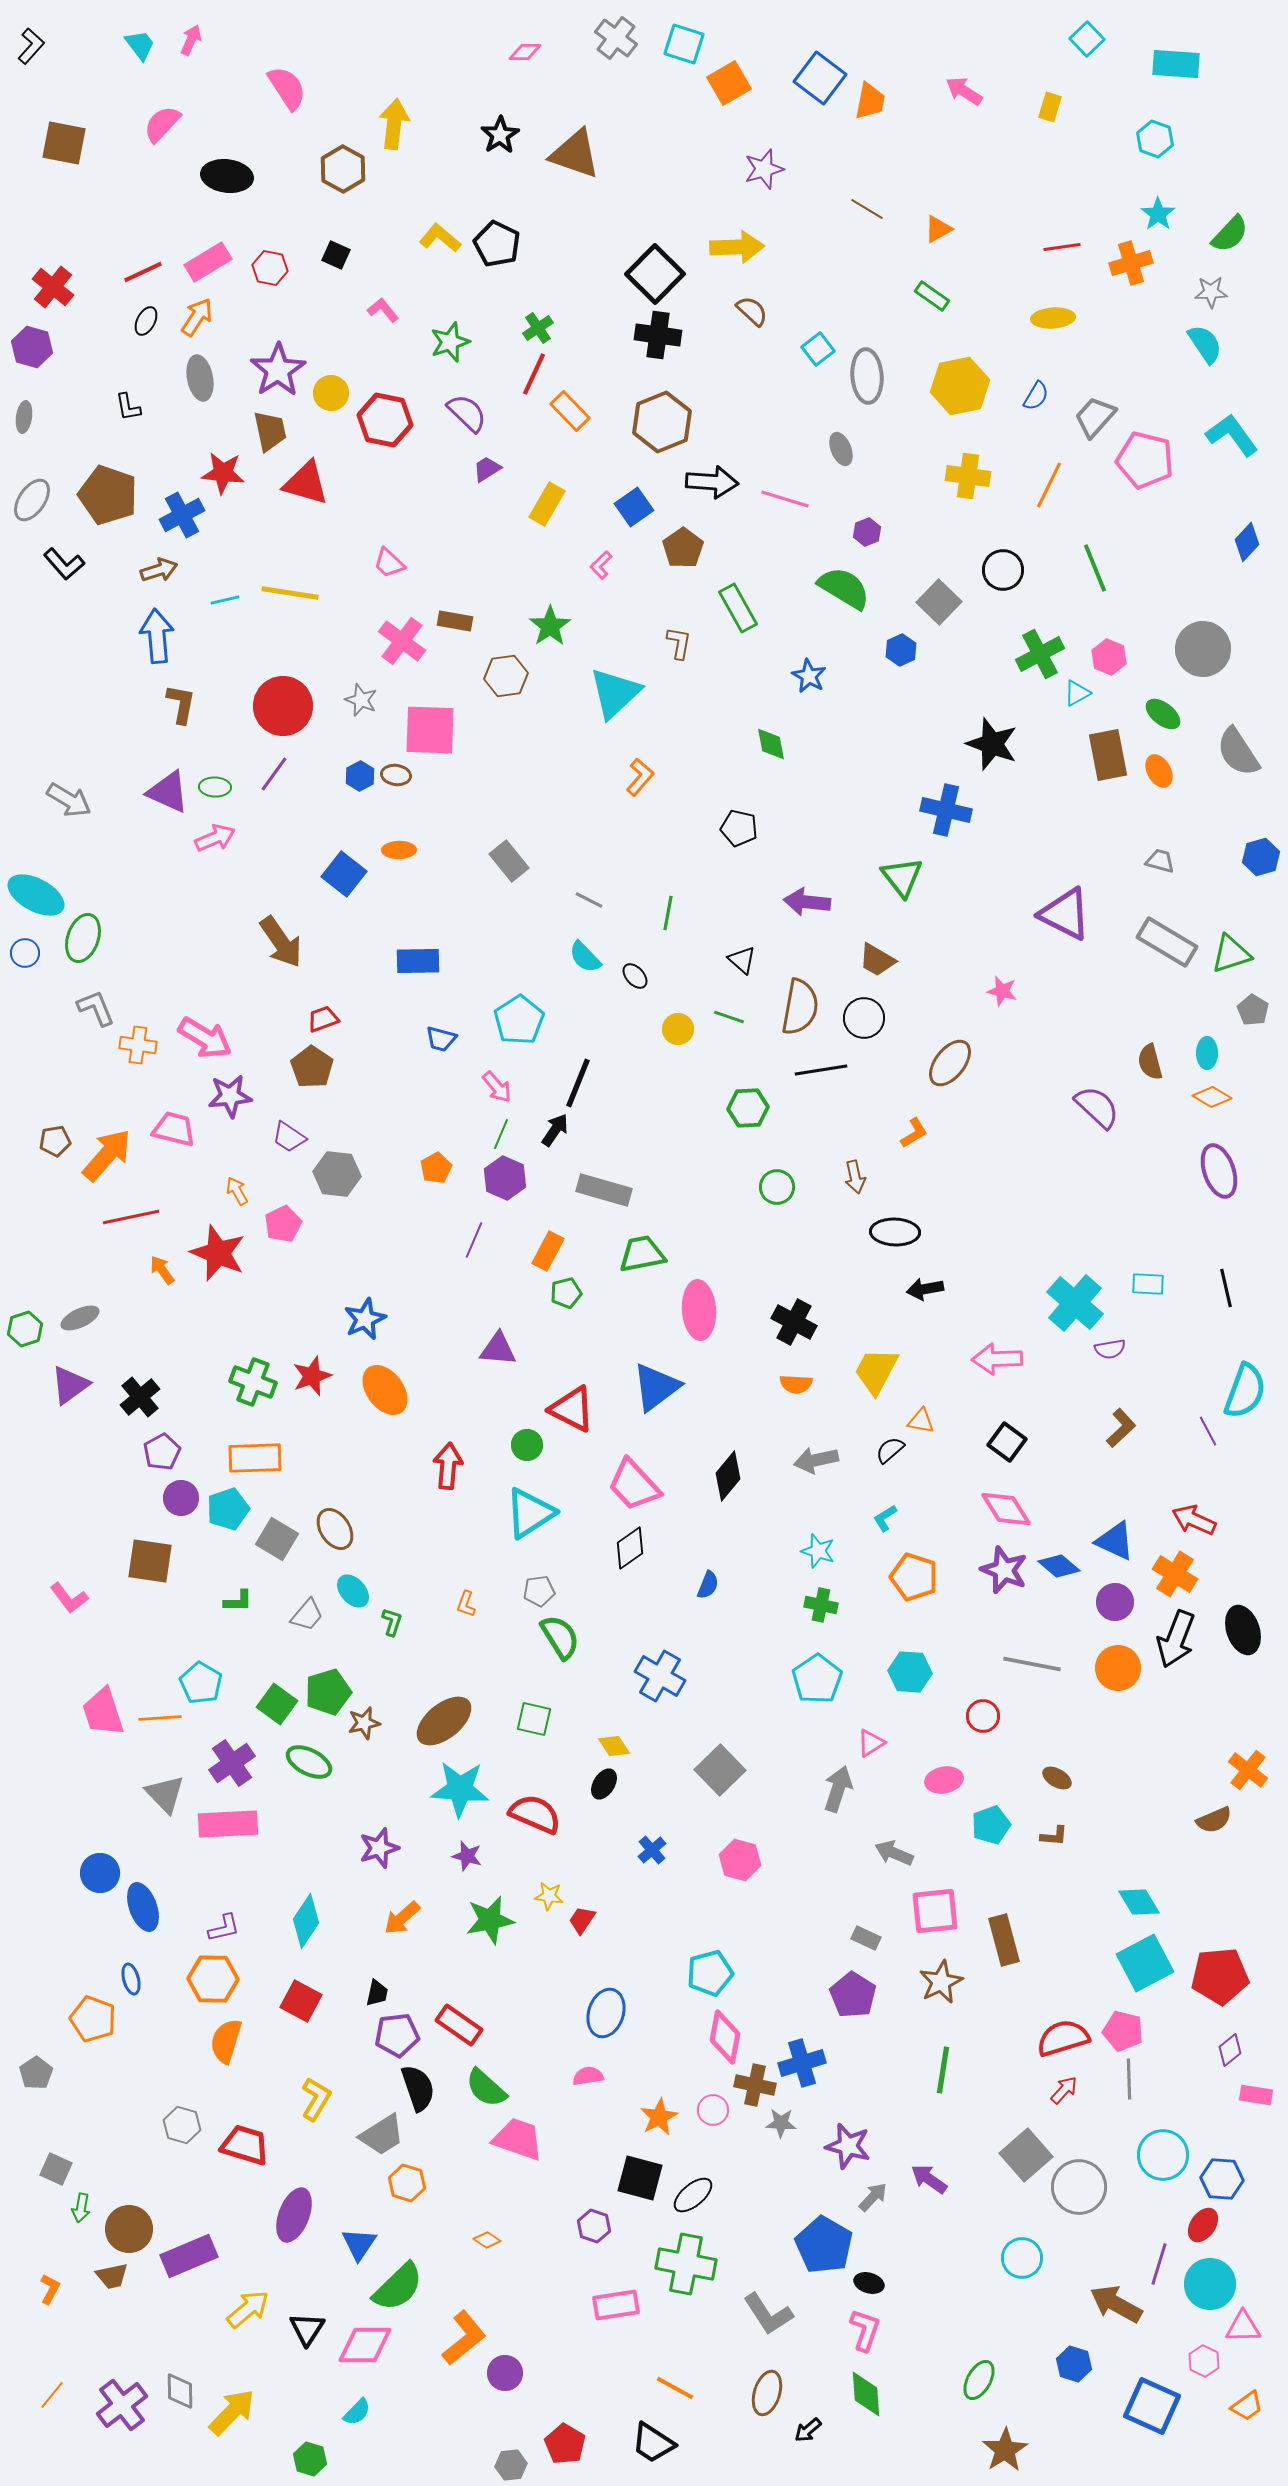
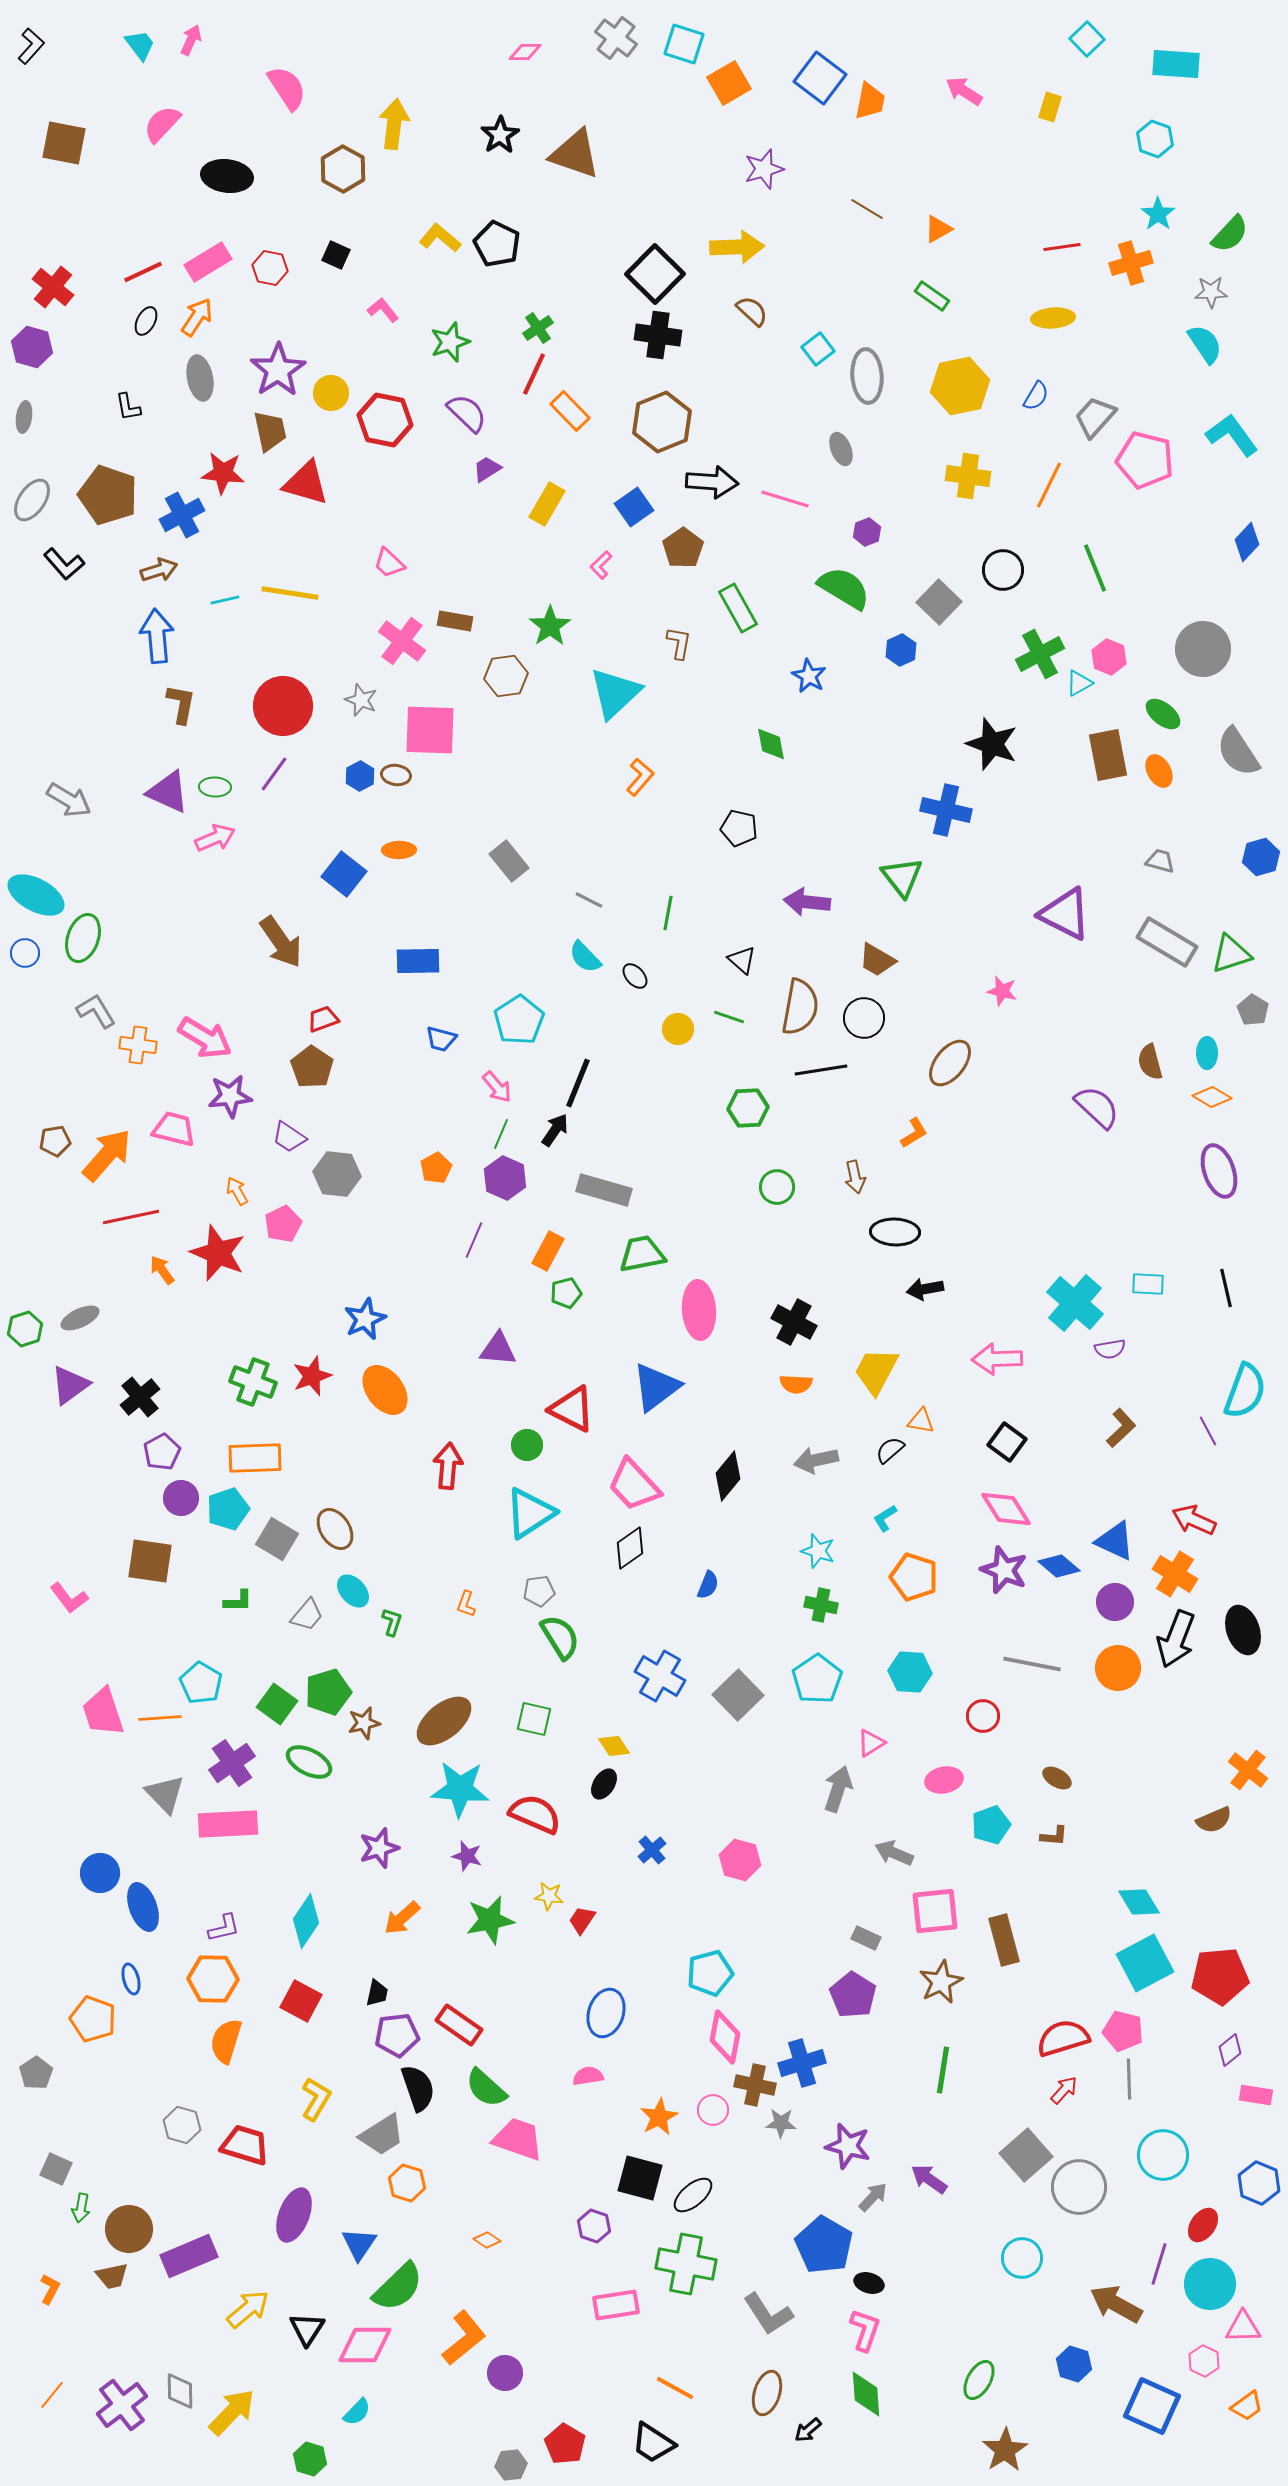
cyan triangle at (1077, 693): moved 2 px right, 10 px up
gray L-shape at (96, 1008): moved 3 px down; rotated 9 degrees counterclockwise
gray square at (720, 1770): moved 18 px right, 75 px up
blue hexagon at (1222, 2179): moved 37 px right, 4 px down; rotated 18 degrees clockwise
